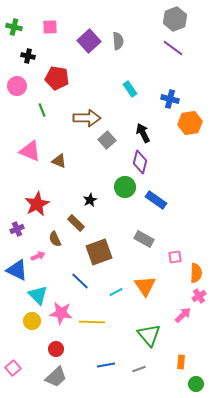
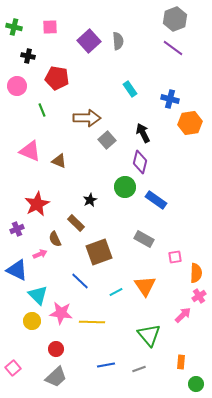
pink arrow at (38, 256): moved 2 px right, 2 px up
